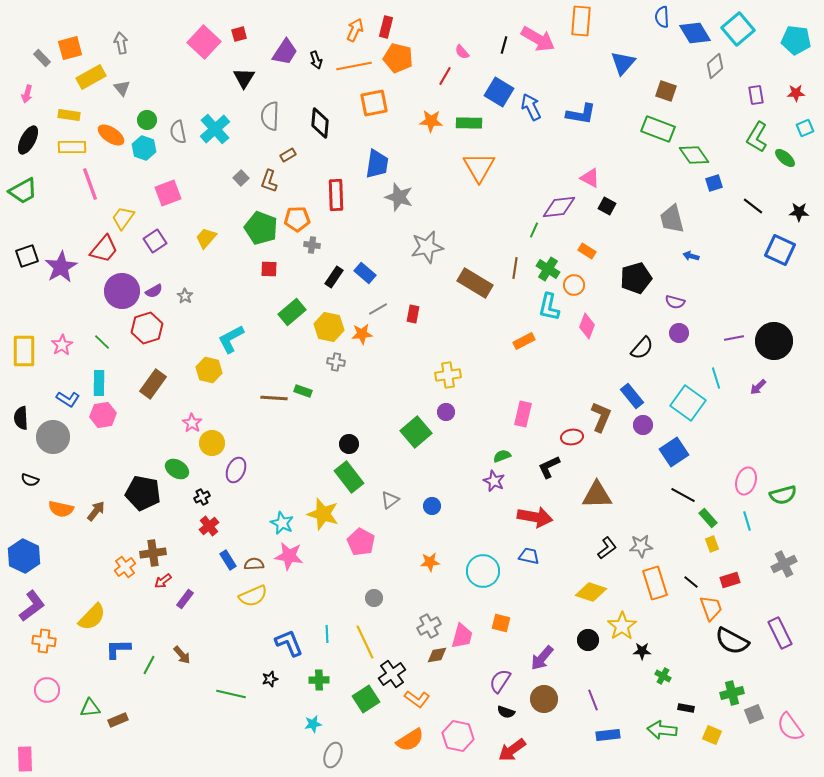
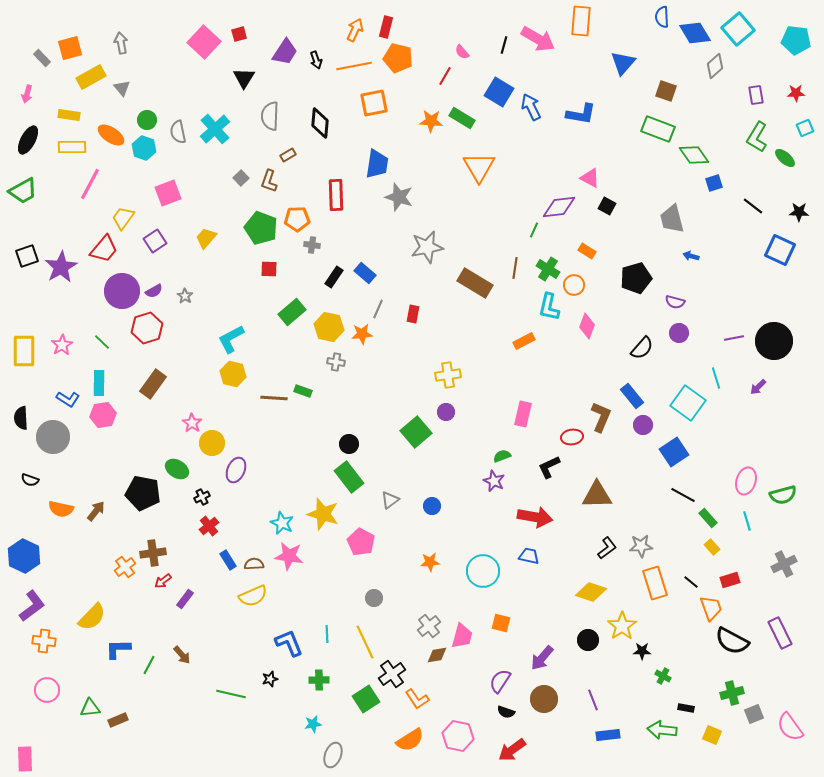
green rectangle at (469, 123): moved 7 px left, 5 px up; rotated 30 degrees clockwise
pink line at (90, 184): rotated 48 degrees clockwise
gray line at (378, 309): rotated 36 degrees counterclockwise
yellow hexagon at (209, 370): moved 24 px right, 4 px down
yellow rectangle at (712, 544): moved 3 px down; rotated 21 degrees counterclockwise
gray cross at (429, 626): rotated 10 degrees counterclockwise
orange L-shape at (417, 699): rotated 20 degrees clockwise
